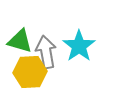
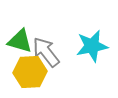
cyan star: moved 13 px right; rotated 24 degrees clockwise
gray arrow: rotated 28 degrees counterclockwise
